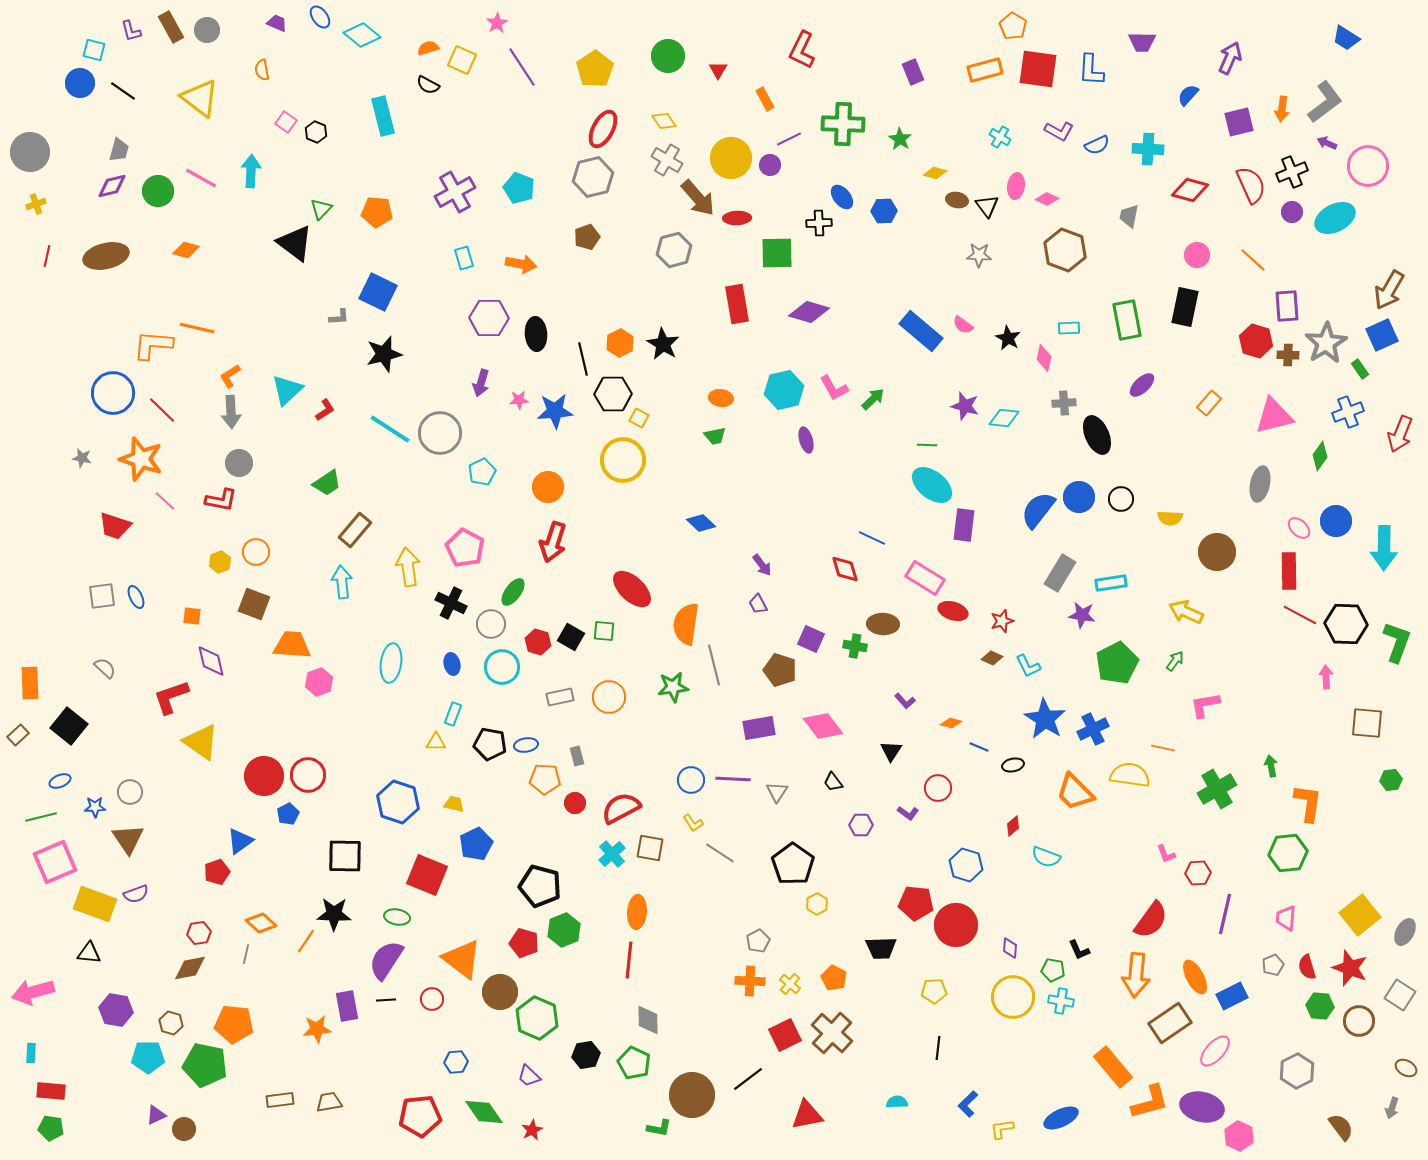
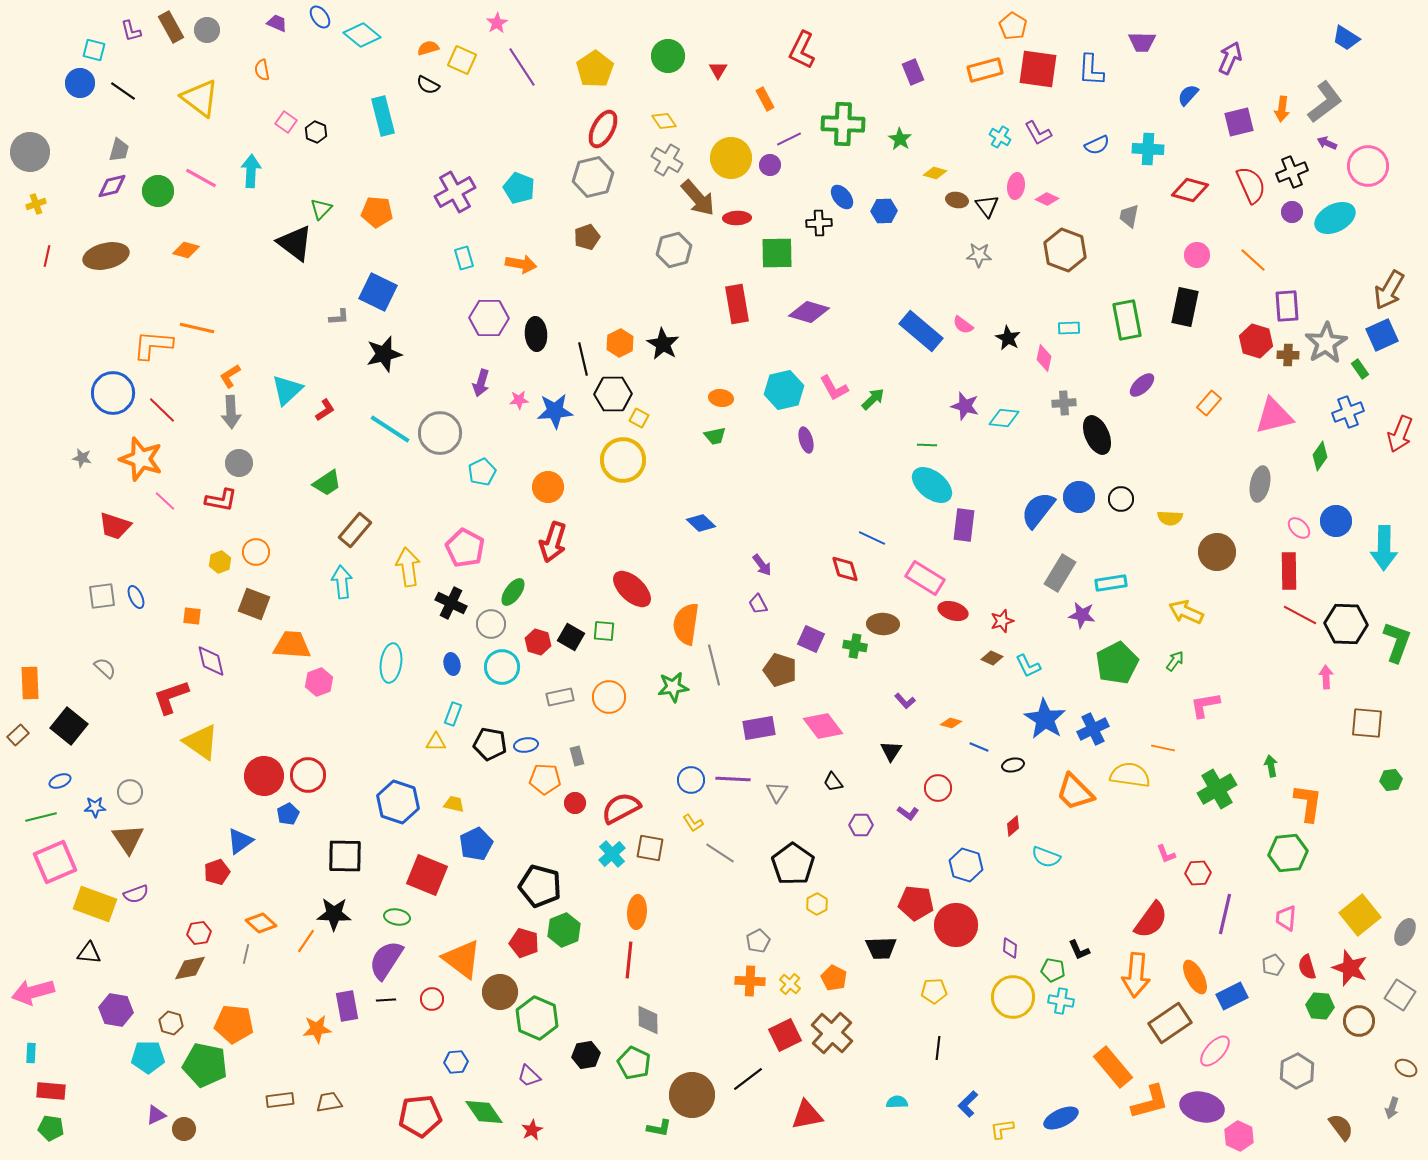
purple L-shape at (1059, 131): moved 21 px left, 2 px down; rotated 32 degrees clockwise
